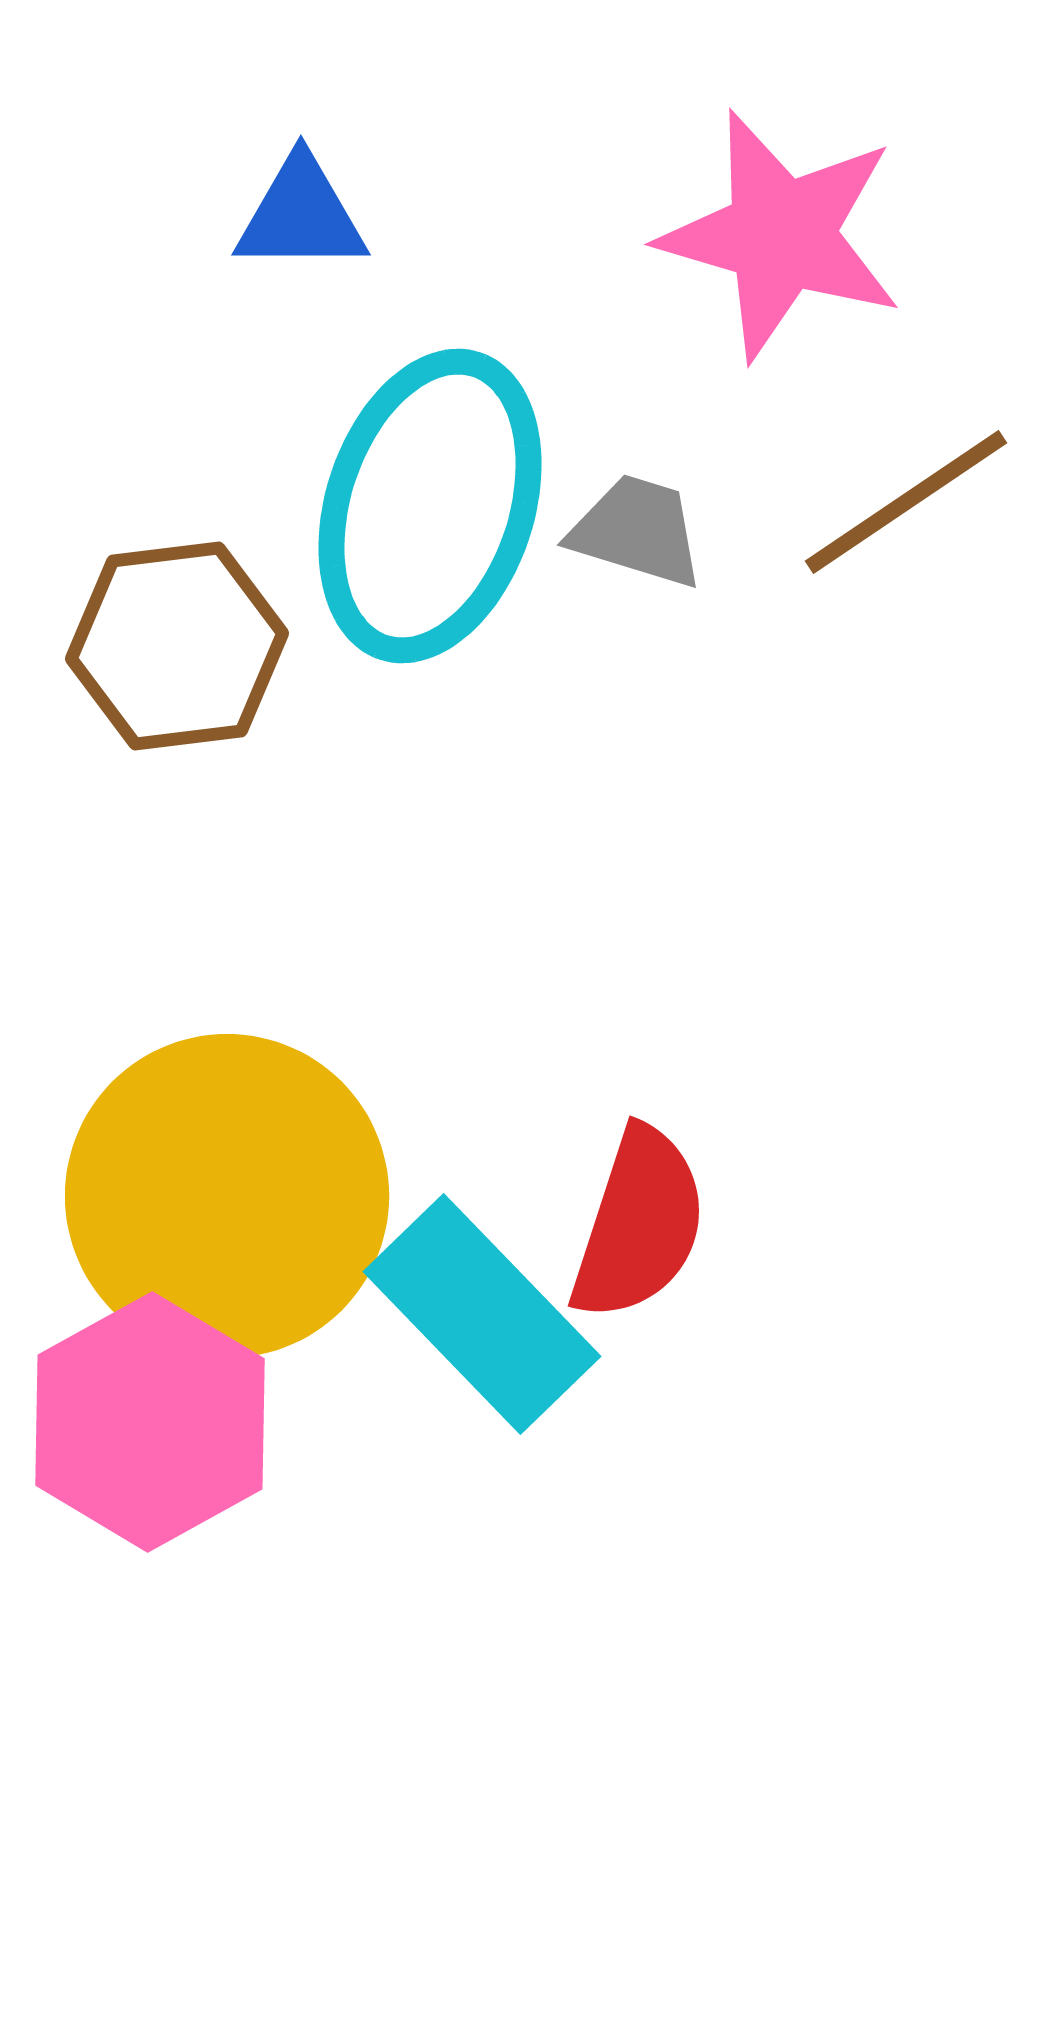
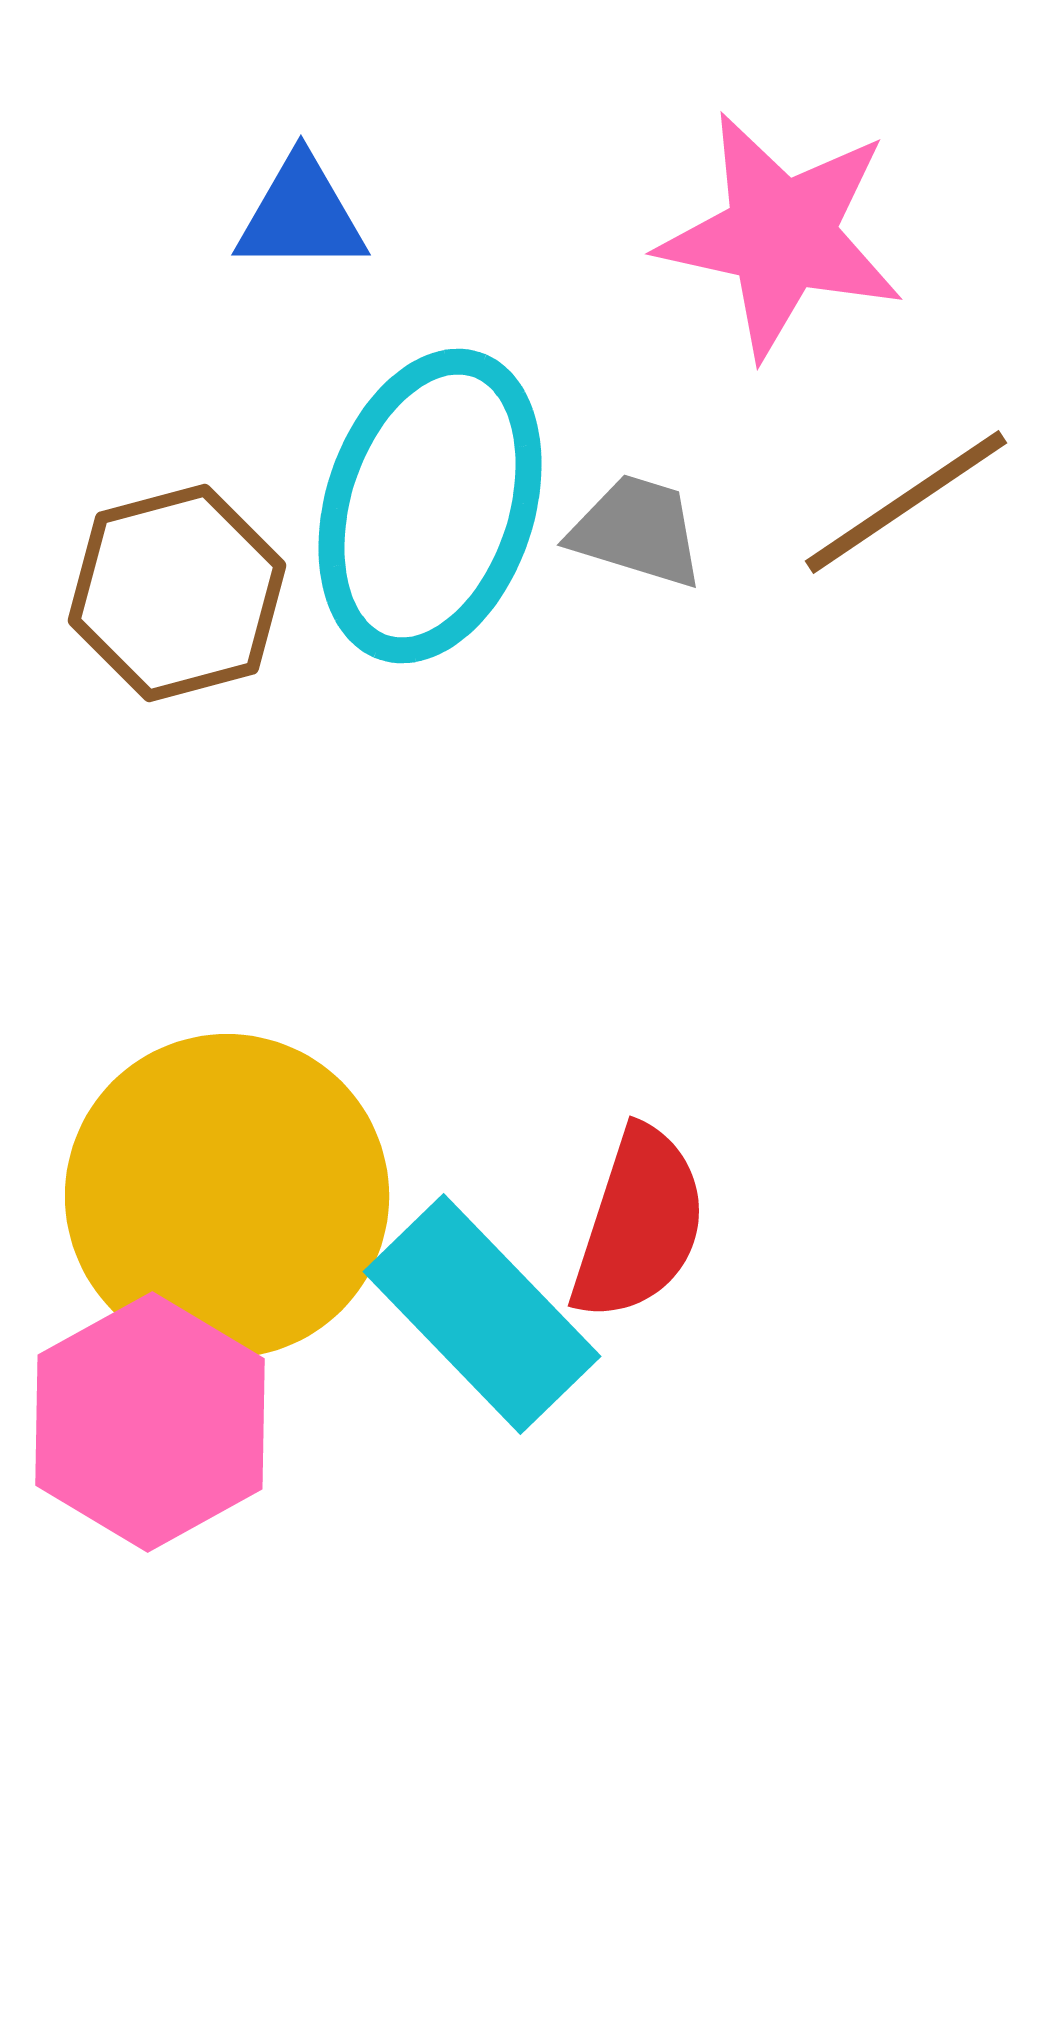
pink star: rotated 4 degrees counterclockwise
brown hexagon: moved 53 px up; rotated 8 degrees counterclockwise
